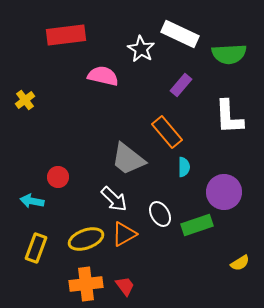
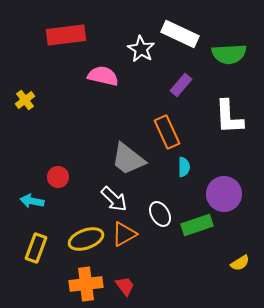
orange rectangle: rotated 16 degrees clockwise
purple circle: moved 2 px down
